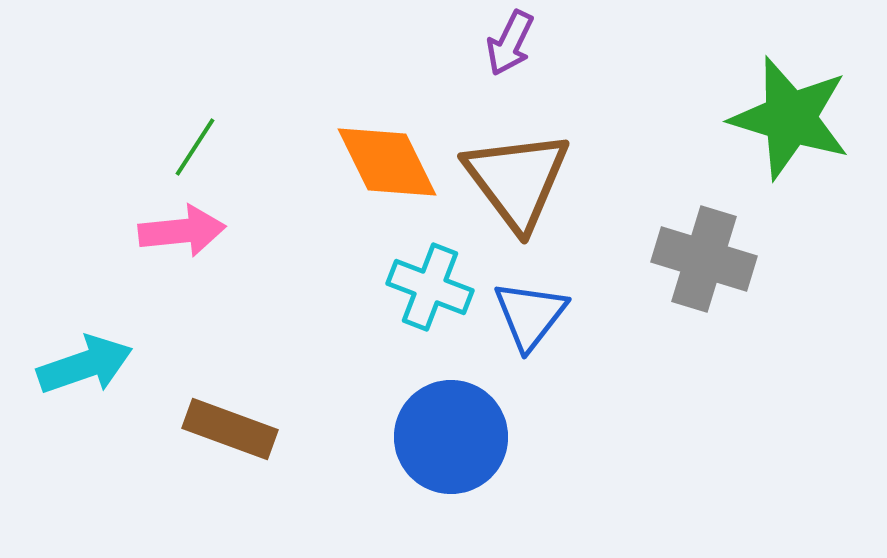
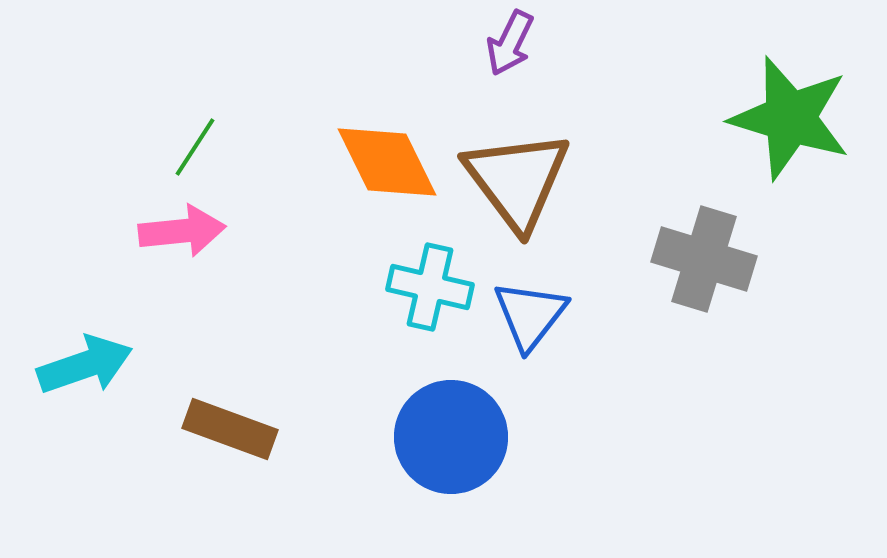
cyan cross: rotated 8 degrees counterclockwise
